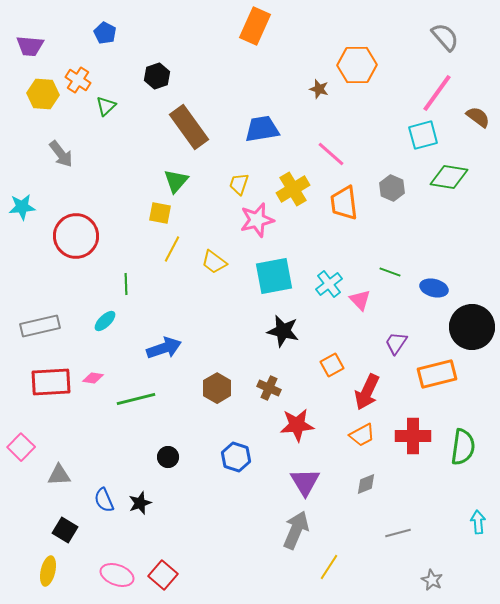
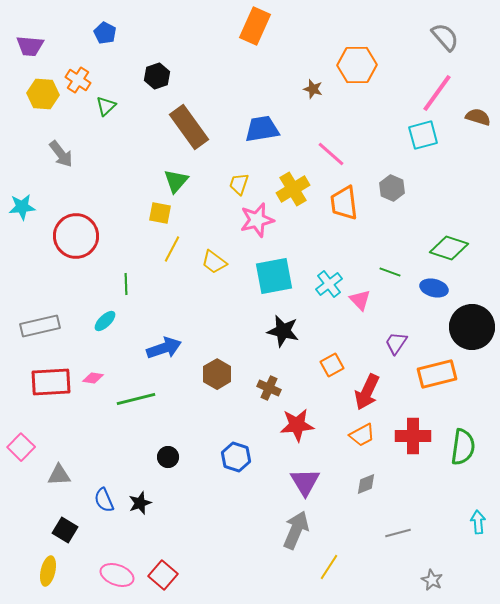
brown star at (319, 89): moved 6 px left
brown semicircle at (478, 117): rotated 20 degrees counterclockwise
green diamond at (449, 177): moved 71 px down; rotated 9 degrees clockwise
brown hexagon at (217, 388): moved 14 px up
